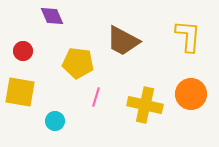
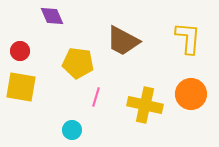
yellow L-shape: moved 2 px down
red circle: moved 3 px left
yellow square: moved 1 px right, 5 px up
cyan circle: moved 17 px right, 9 px down
